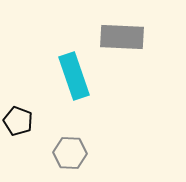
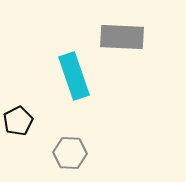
black pentagon: rotated 24 degrees clockwise
